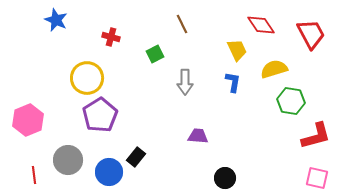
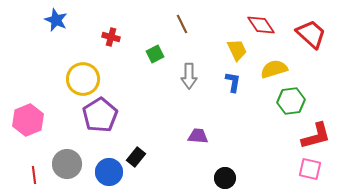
red trapezoid: rotated 20 degrees counterclockwise
yellow circle: moved 4 px left, 1 px down
gray arrow: moved 4 px right, 6 px up
green hexagon: rotated 16 degrees counterclockwise
gray circle: moved 1 px left, 4 px down
pink square: moved 7 px left, 9 px up
